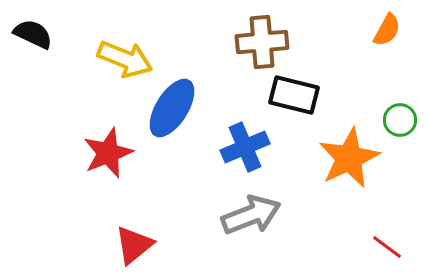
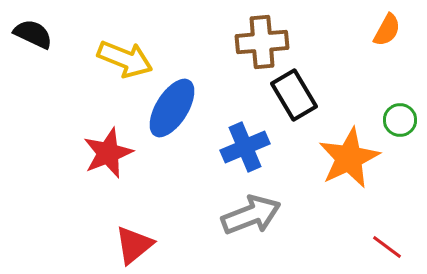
black rectangle: rotated 45 degrees clockwise
